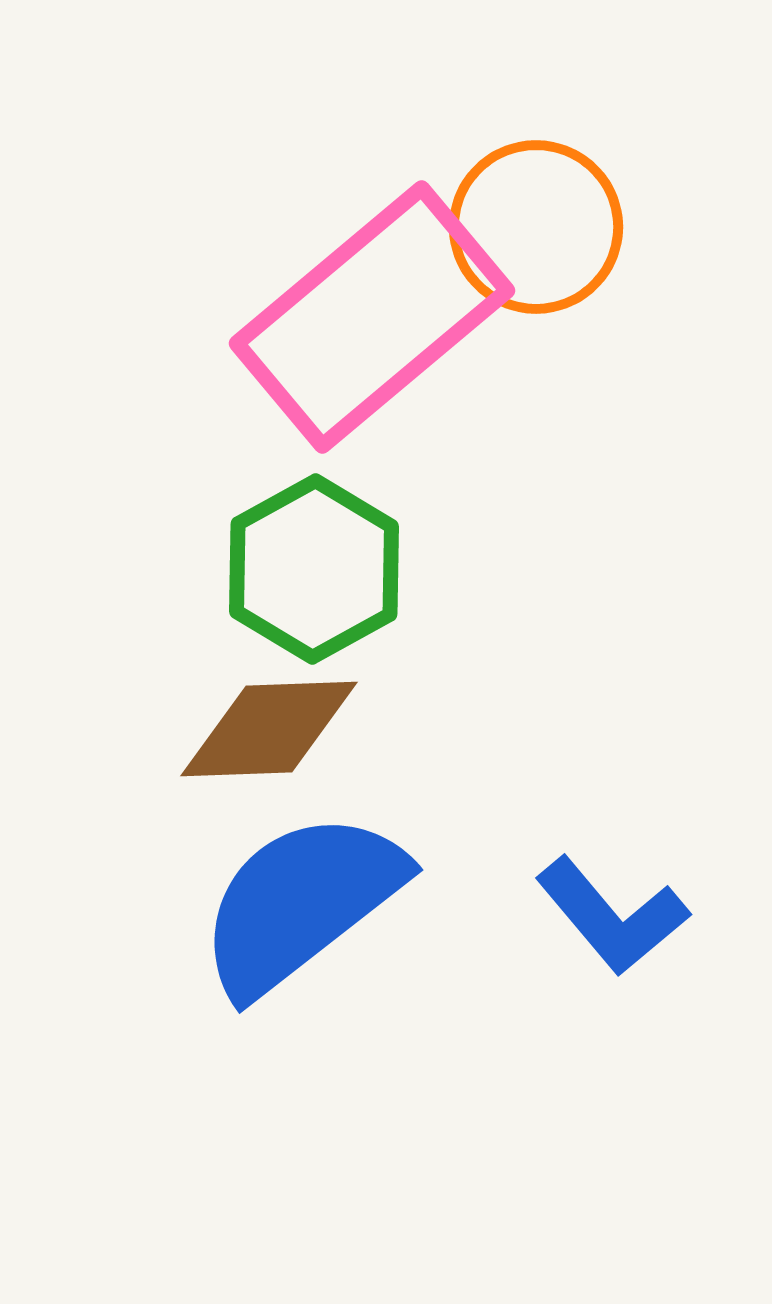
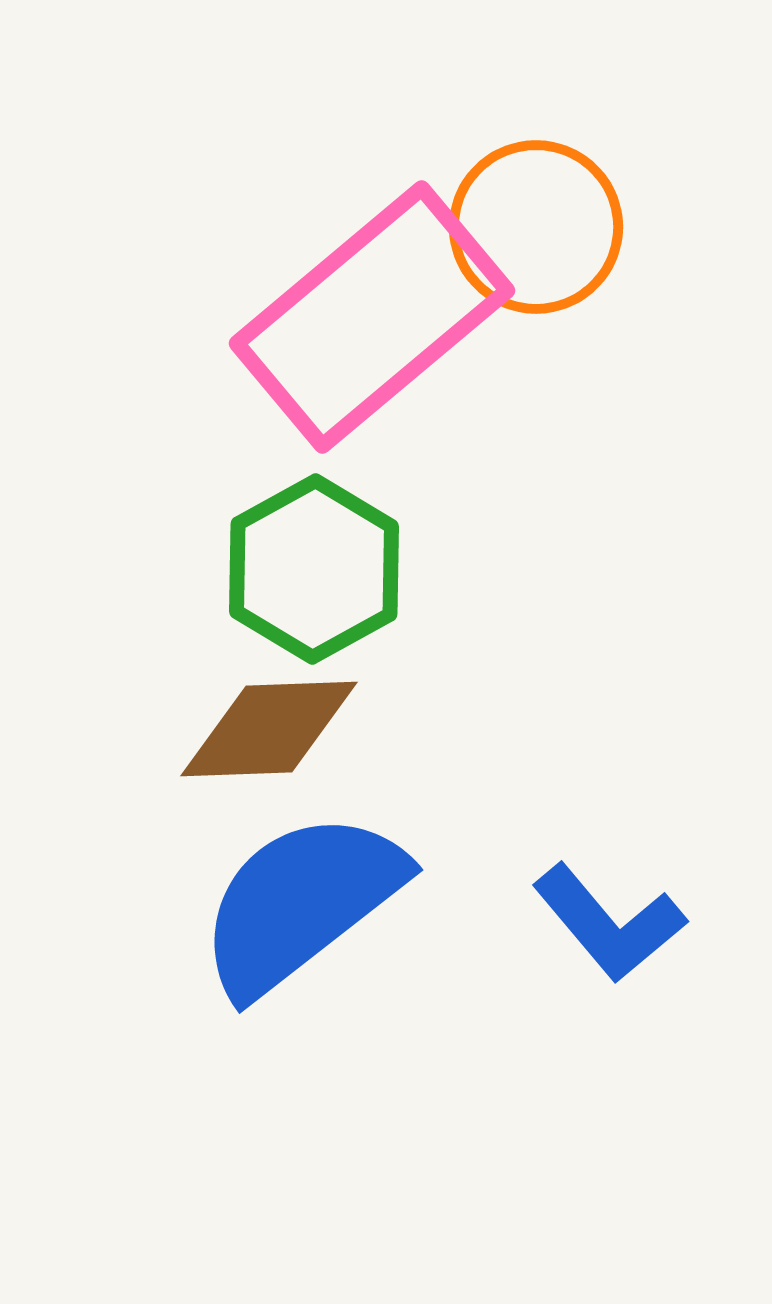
blue L-shape: moved 3 px left, 7 px down
